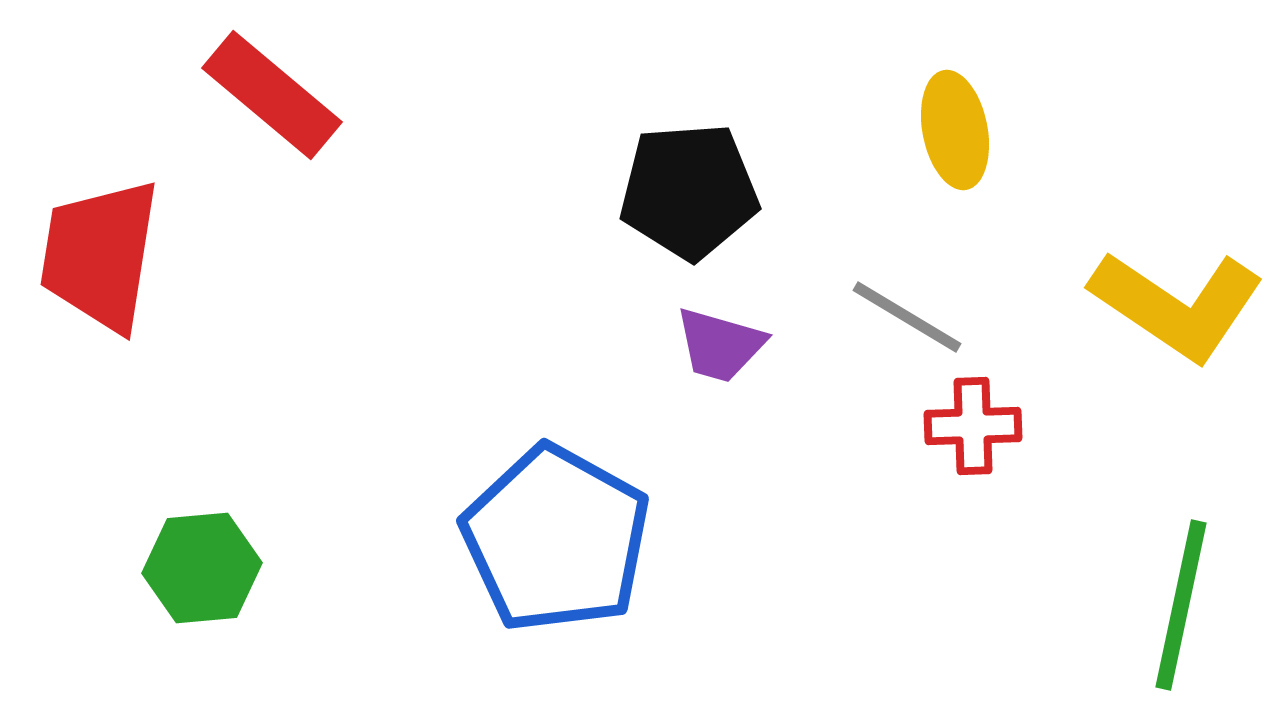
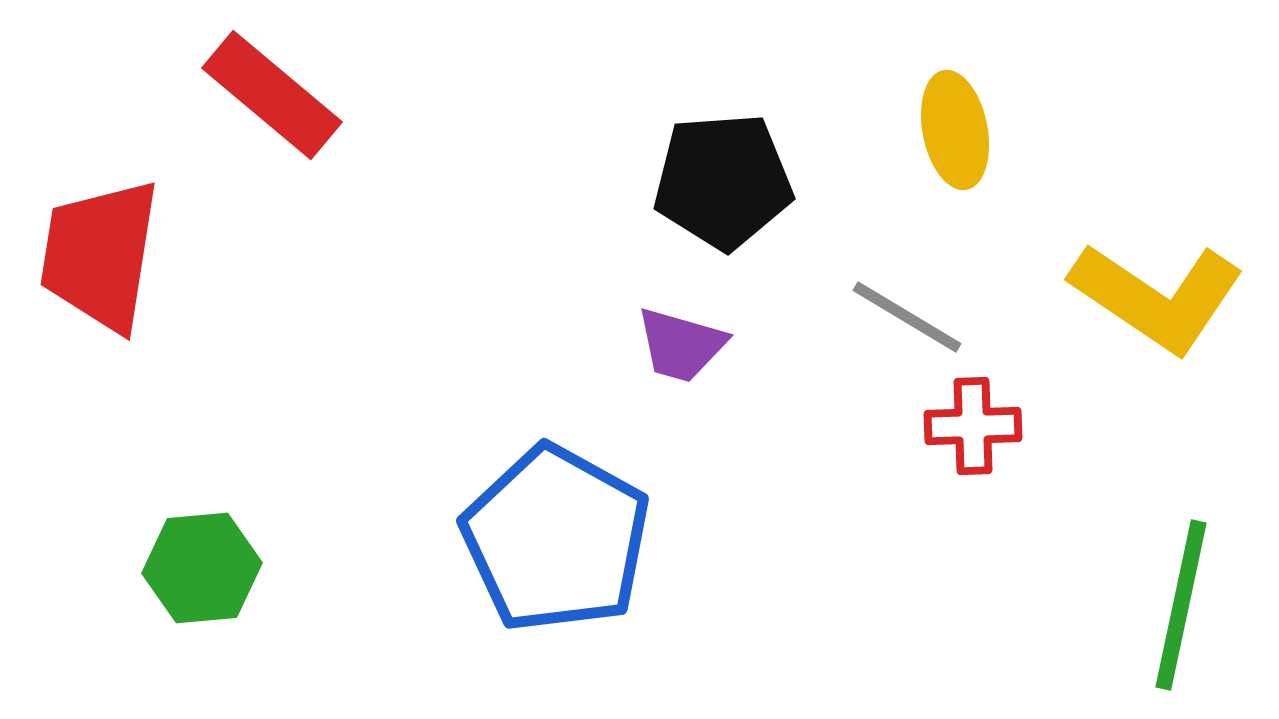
black pentagon: moved 34 px right, 10 px up
yellow L-shape: moved 20 px left, 8 px up
purple trapezoid: moved 39 px left
